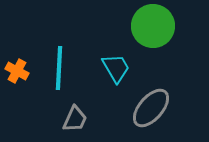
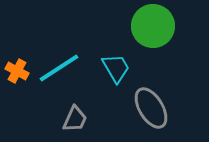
cyan line: rotated 54 degrees clockwise
gray ellipse: rotated 72 degrees counterclockwise
